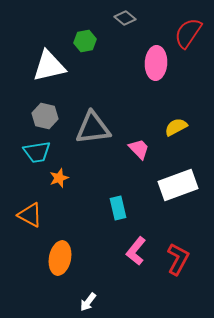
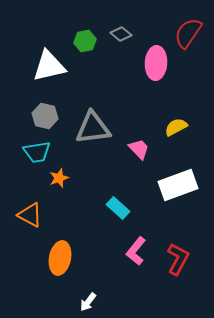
gray diamond: moved 4 px left, 16 px down
cyan rectangle: rotated 35 degrees counterclockwise
